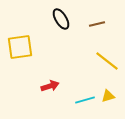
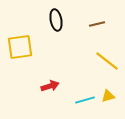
black ellipse: moved 5 px left, 1 px down; rotated 20 degrees clockwise
